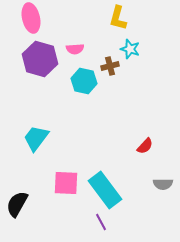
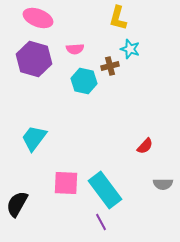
pink ellipse: moved 7 px right; rotated 56 degrees counterclockwise
purple hexagon: moved 6 px left
cyan trapezoid: moved 2 px left
